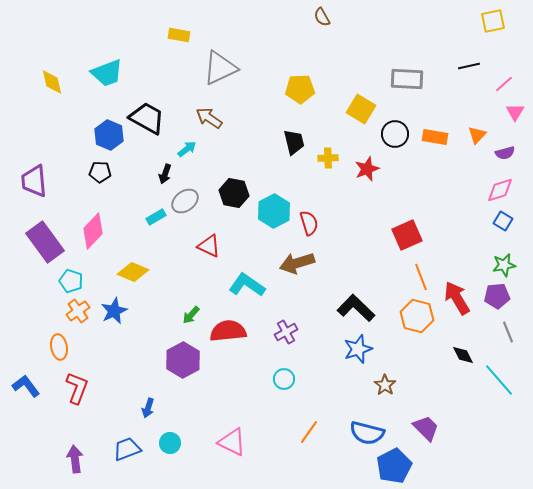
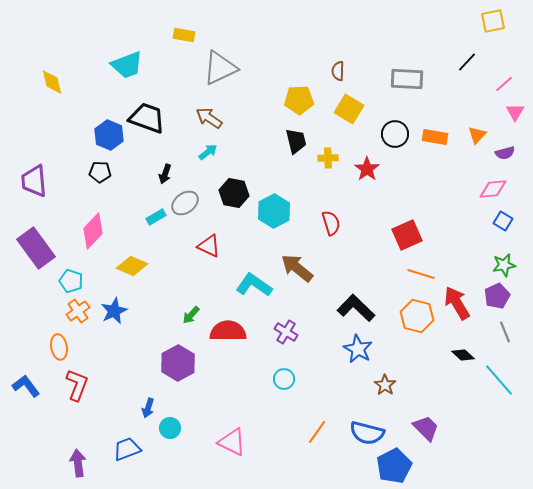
brown semicircle at (322, 17): moved 16 px right, 54 px down; rotated 30 degrees clockwise
yellow rectangle at (179, 35): moved 5 px right
black line at (469, 66): moved 2 px left, 4 px up; rotated 35 degrees counterclockwise
cyan trapezoid at (107, 73): moved 20 px right, 8 px up
yellow pentagon at (300, 89): moved 1 px left, 11 px down
yellow square at (361, 109): moved 12 px left
black trapezoid at (147, 118): rotated 9 degrees counterclockwise
black trapezoid at (294, 142): moved 2 px right, 1 px up
cyan arrow at (187, 149): moved 21 px right, 3 px down
red star at (367, 169): rotated 15 degrees counterclockwise
pink diamond at (500, 190): moved 7 px left, 1 px up; rotated 12 degrees clockwise
gray ellipse at (185, 201): moved 2 px down
red semicircle at (309, 223): moved 22 px right
purple rectangle at (45, 242): moved 9 px left, 6 px down
brown arrow at (297, 263): moved 5 px down; rotated 56 degrees clockwise
yellow diamond at (133, 272): moved 1 px left, 6 px up
orange line at (421, 277): moved 3 px up; rotated 52 degrees counterclockwise
cyan L-shape at (247, 285): moved 7 px right
purple pentagon at (497, 296): rotated 20 degrees counterclockwise
red arrow at (457, 298): moved 5 px down
red semicircle at (228, 331): rotated 6 degrees clockwise
purple cross at (286, 332): rotated 30 degrees counterclockwise
gray line at (508, 332): moved 3 px left
blue star at (358, 349): rotated 24 degrees counterclockwise
black diamond at (463, 355): rotated 20 degrees counterclockwise
purple hexagon at (183, 360): moved 5 px left, 3 px down
red L-shape at (77, 388): moved 3 px up
orange line at (309, 432): moved 8 px right
cyan circle at (170, 443): moved 15 px up
purple arrow at (75, 459): moved 3 px right, 4 px down
